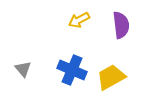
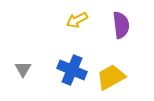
yellow arrow: moved 2 px left
gray triangle: rotated 12 degrees clockwise
